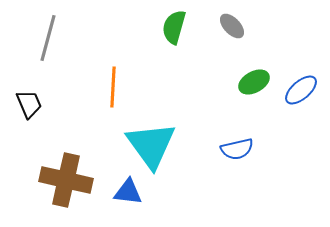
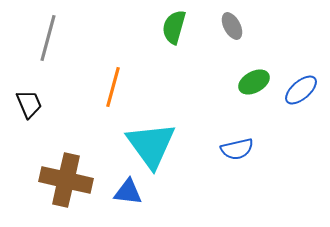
gray ellipse: rotated 16 degrees clockwise
orange line: rotated 12 degrees clockwise
